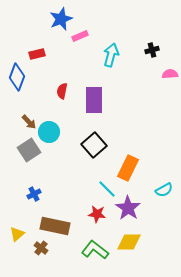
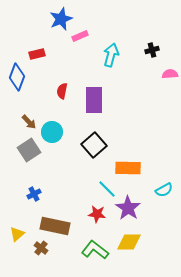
cyan circle: moved 3 px right
orange rectangle: rotated 65 degrees clockwise
